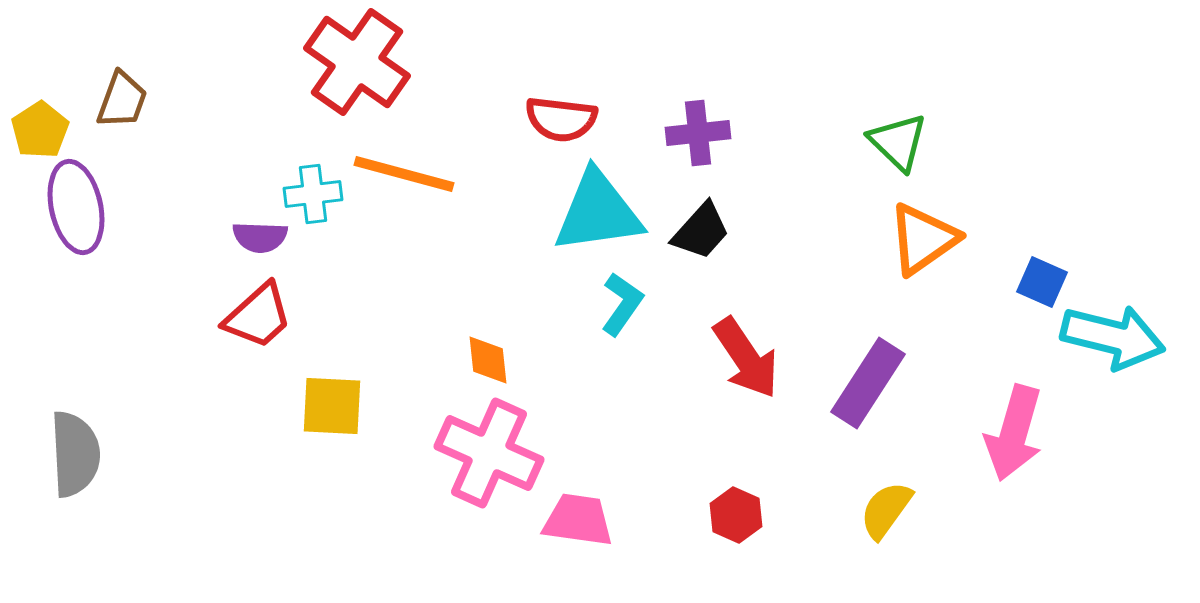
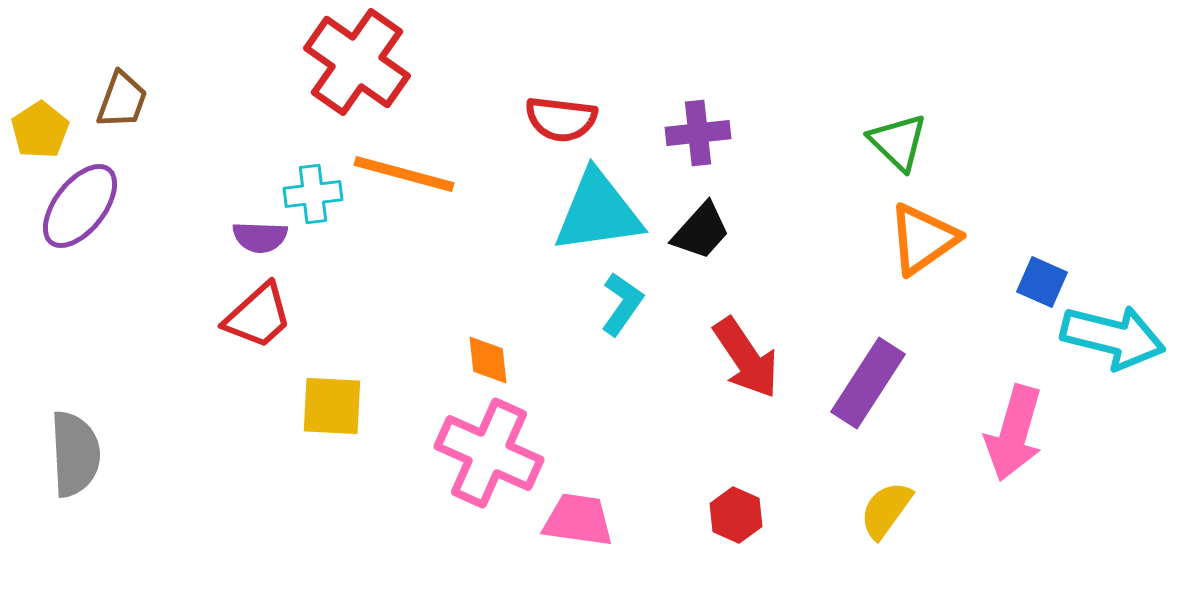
purple ellipse: moved 4 px right, 1 px up; rotated 50 degrees clockwise
